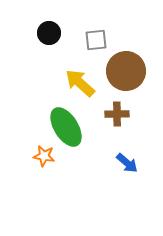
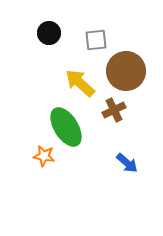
brown cross: moved 3 px left, 4 px up; rotated 25 degrees counterclockwise
